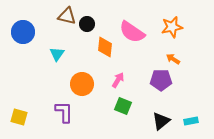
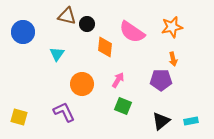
orange arrow: rotated 136 degrees counterclockwise
purple L-shape: rotated 25 degrees counterclockwise
